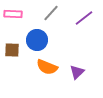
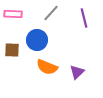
purple line: rotated 66 degrees counterclockwise
